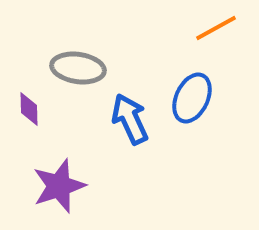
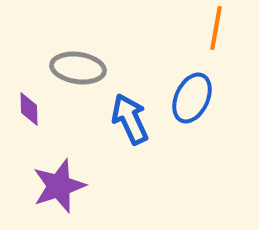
orange line: rotated 51 degrees counterclockwise
